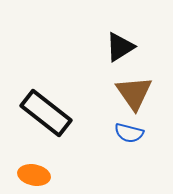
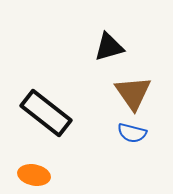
black triangle: moved 11 px left; rotated 16 degrees clockwise
brown triangle: moved 1 px left
blue semicircle: moved 3 px right
